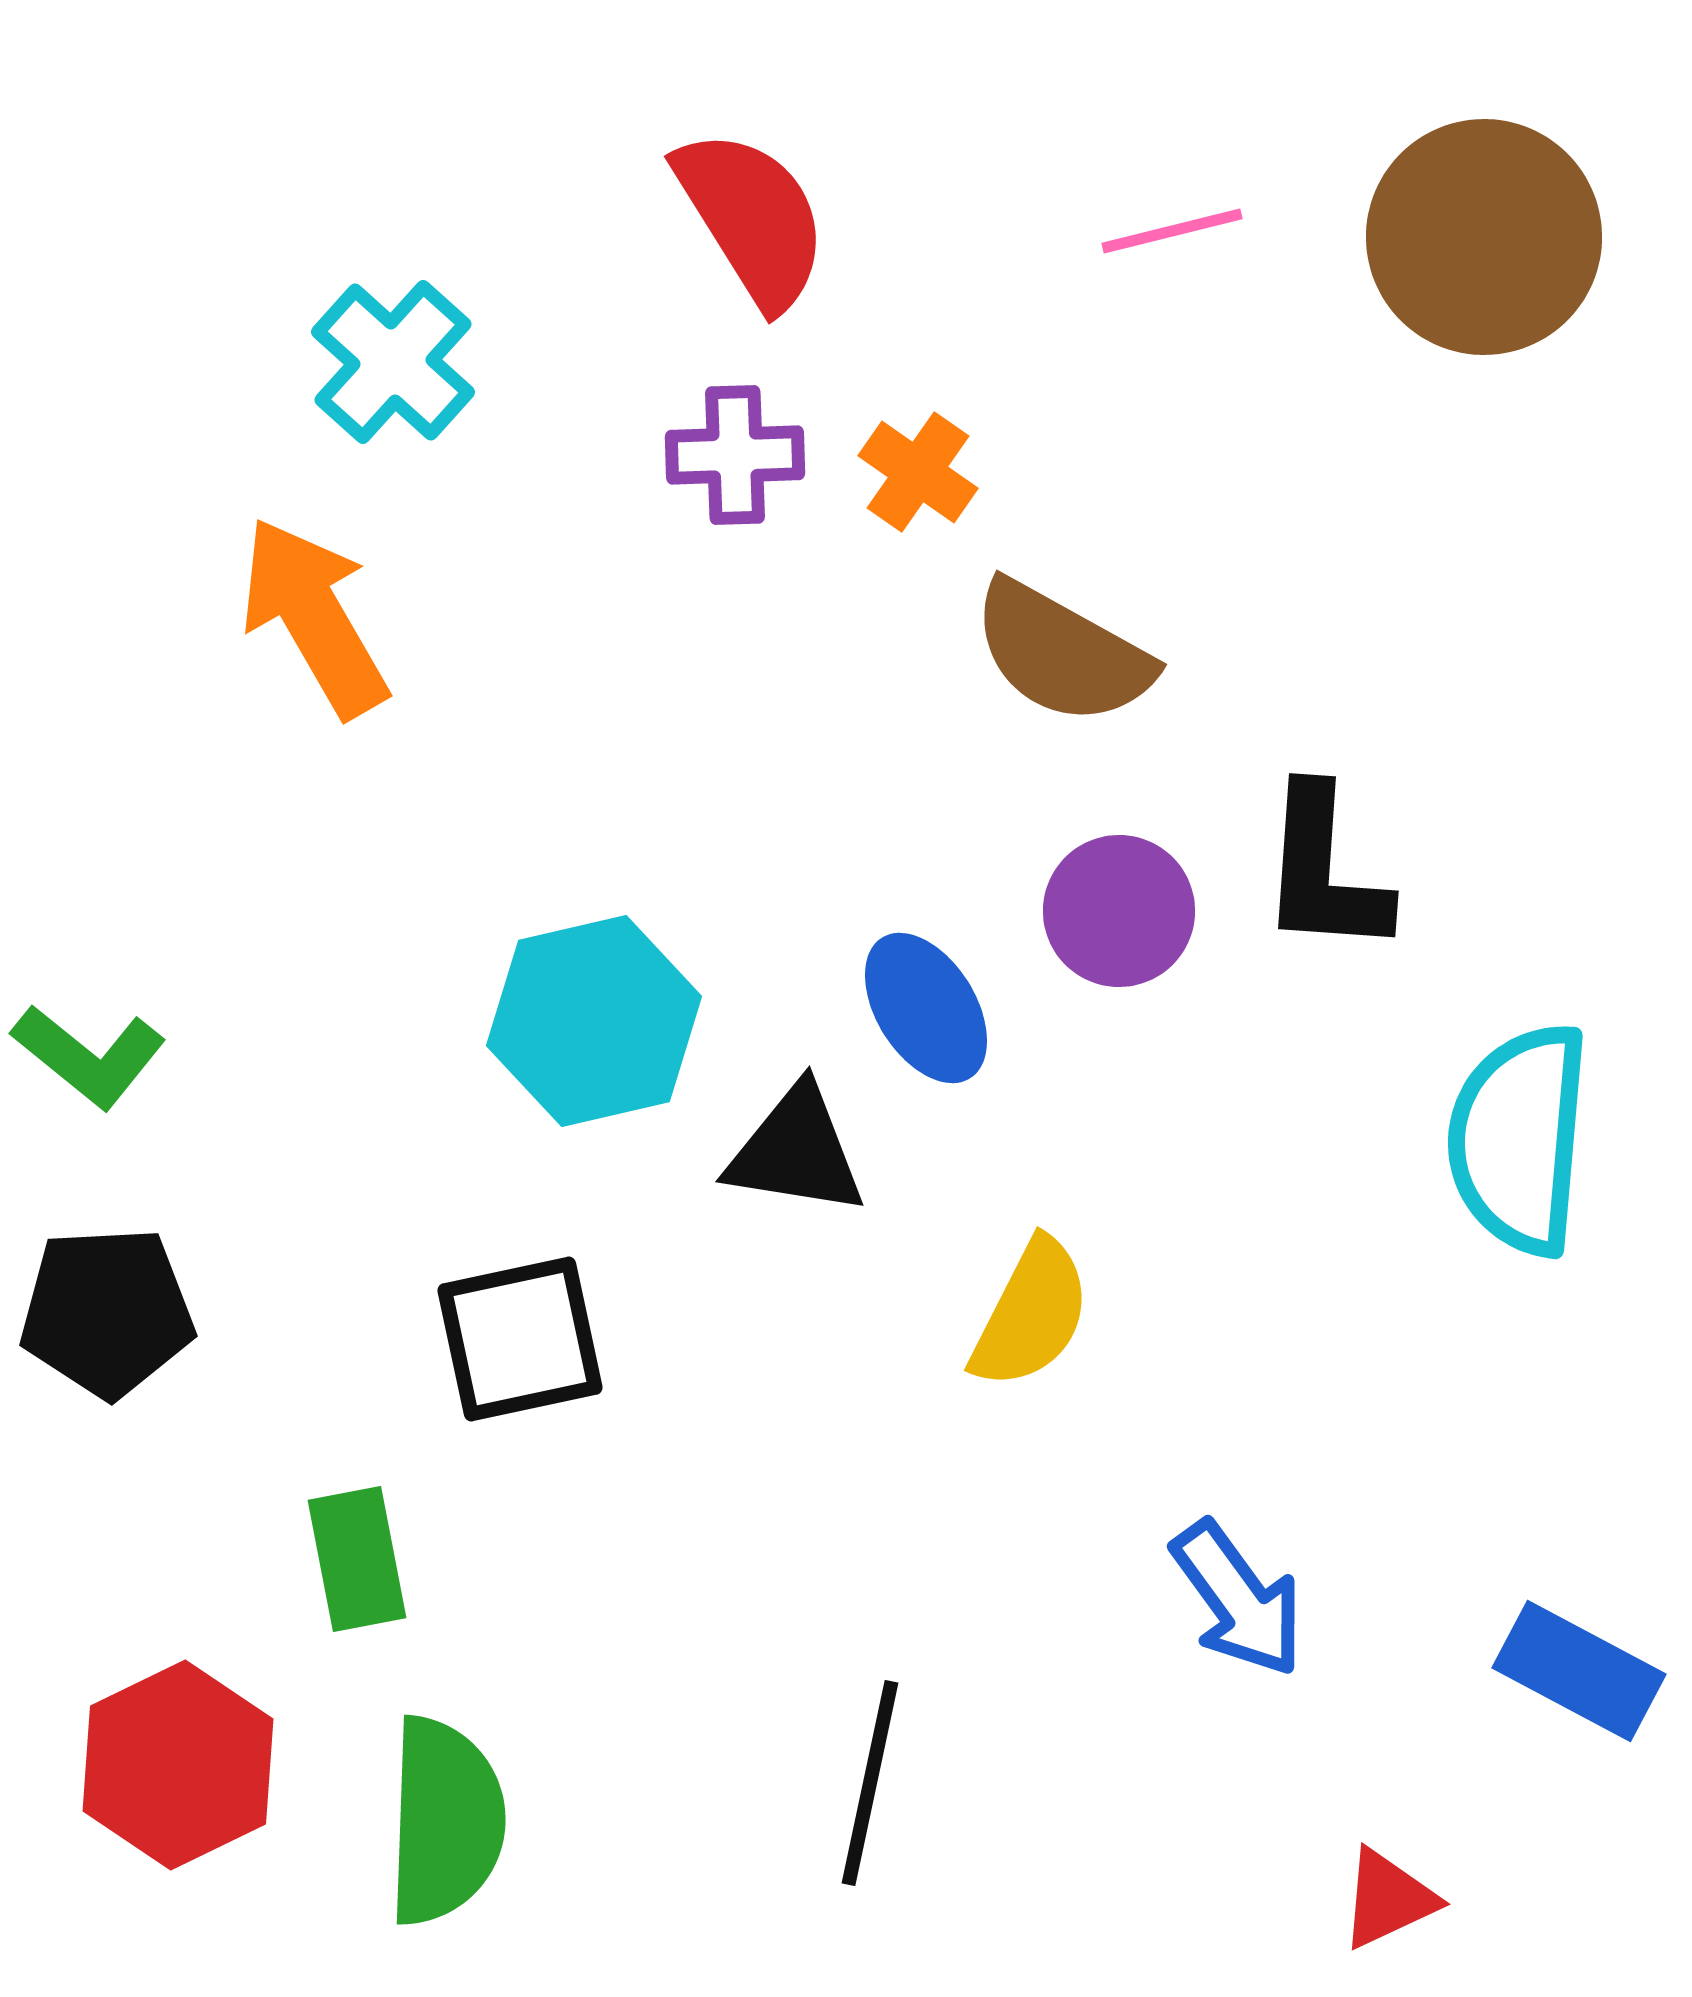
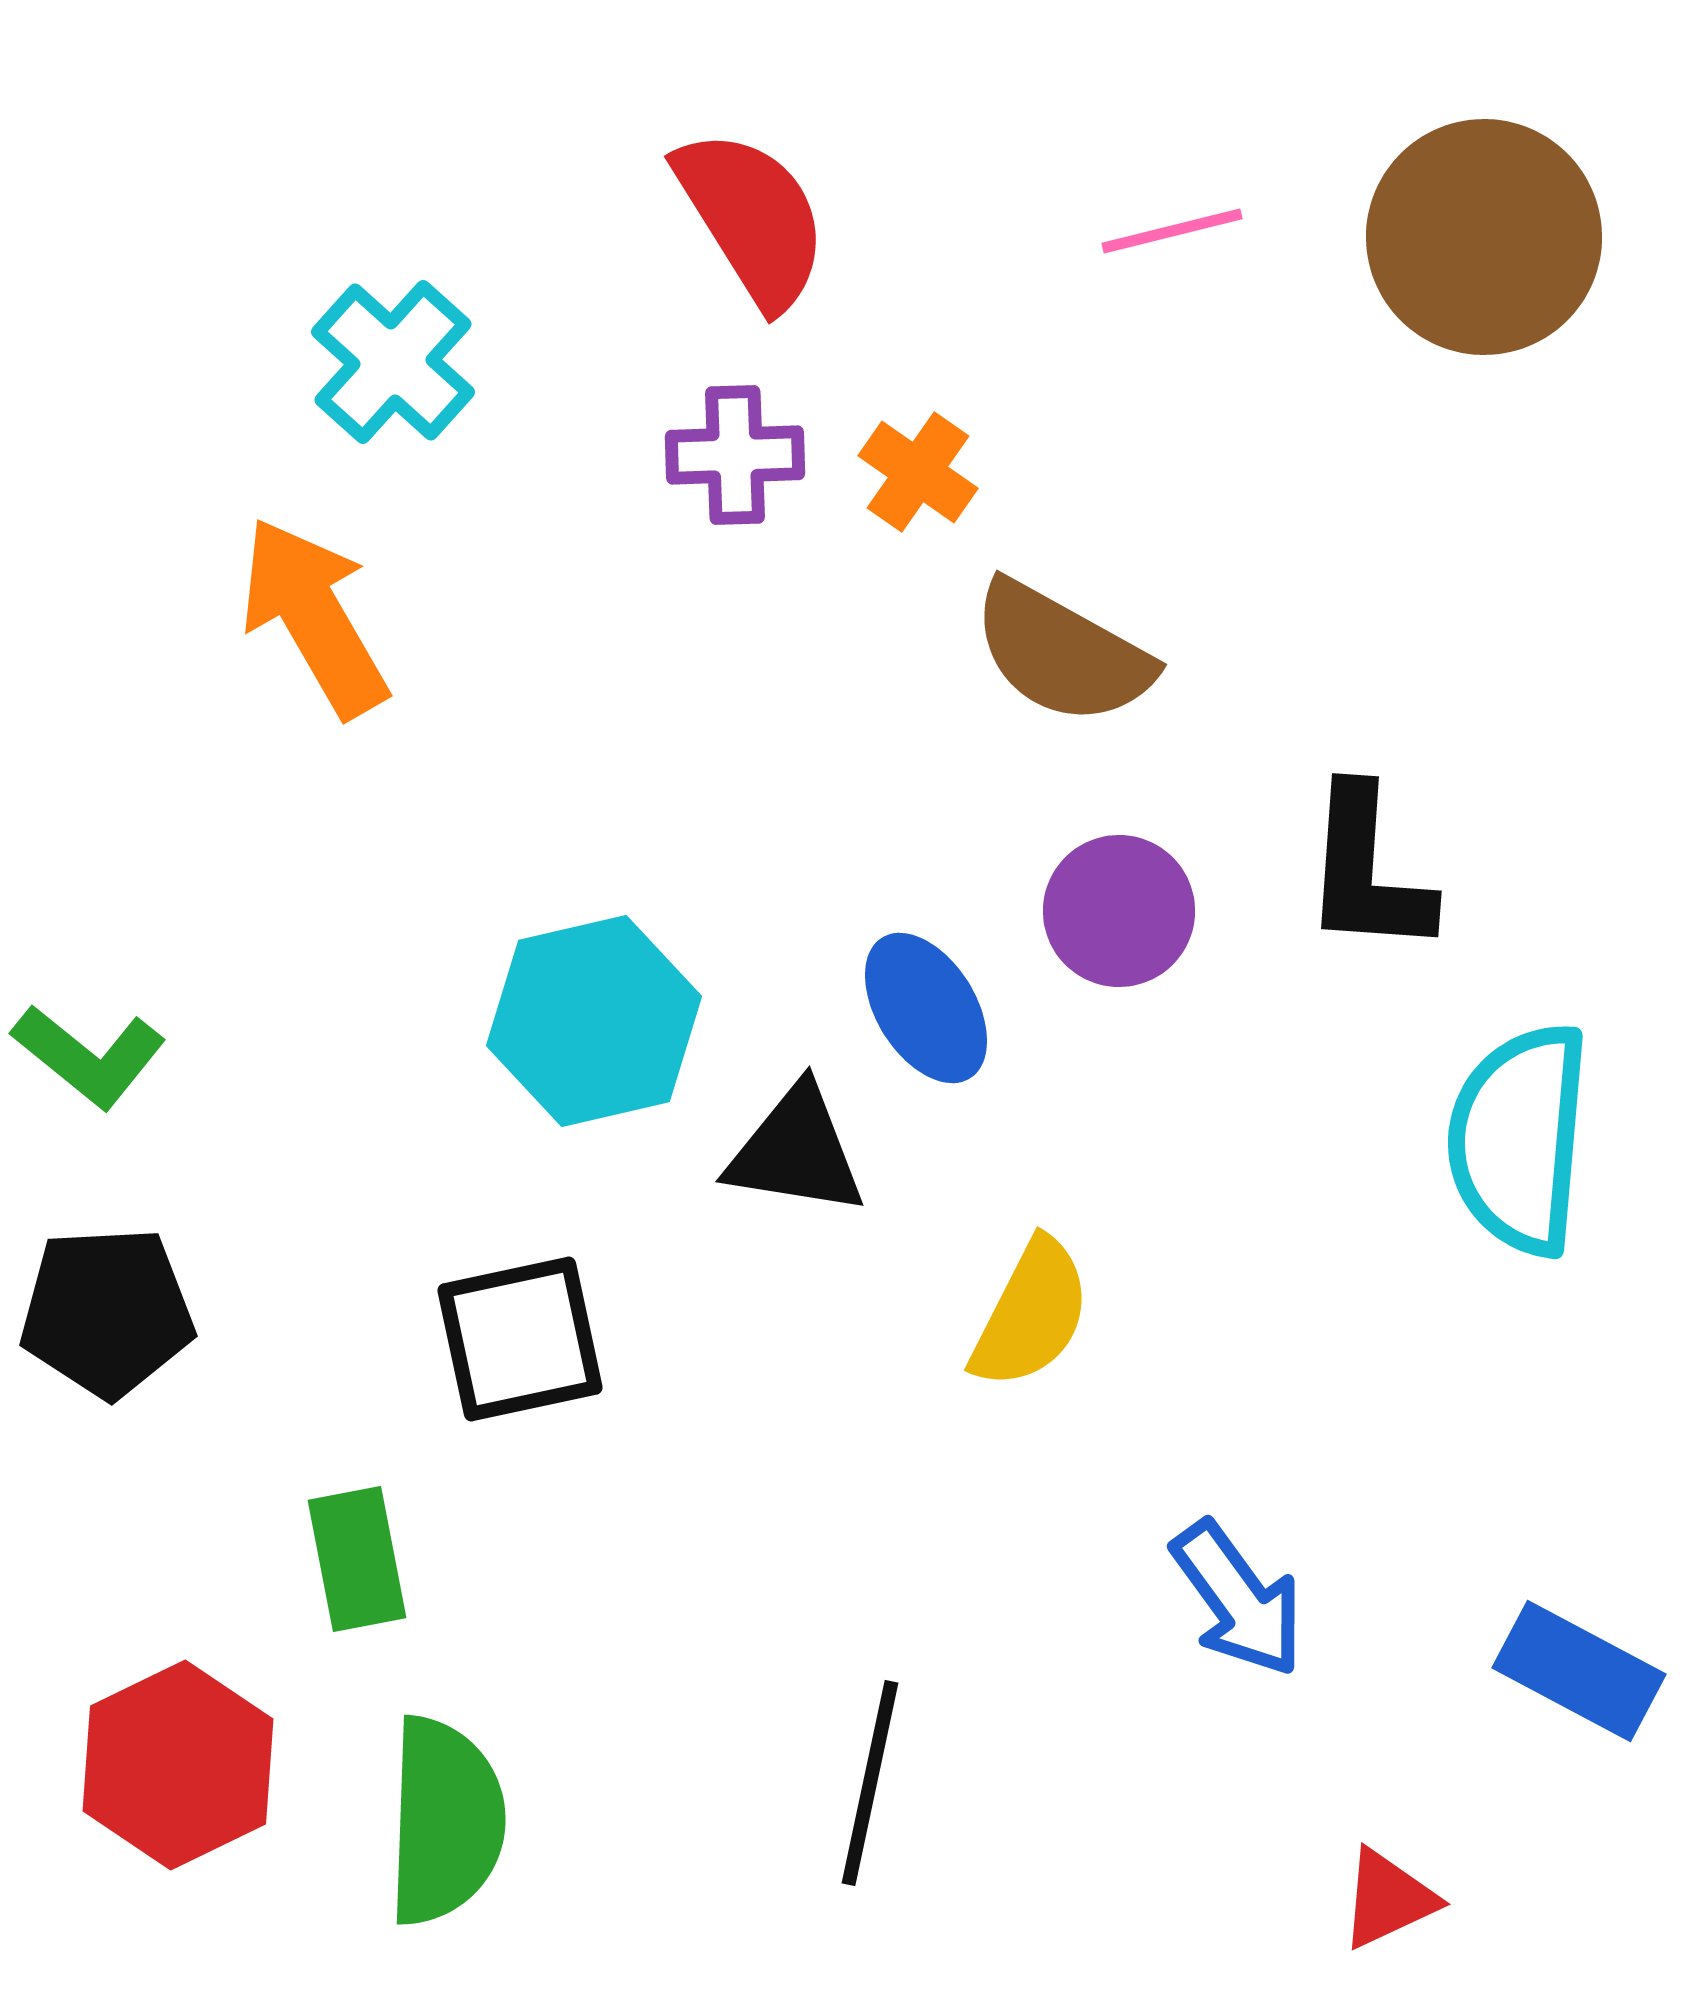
black L-shape: moved 43 px right
